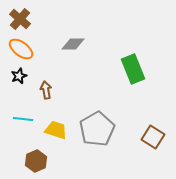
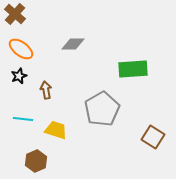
brown cross: moved 5 px left, 5 px up
green rectangle: rotated 72 degrees counterclockwise
gray pentagon: moved 5 px right, 20 px up
